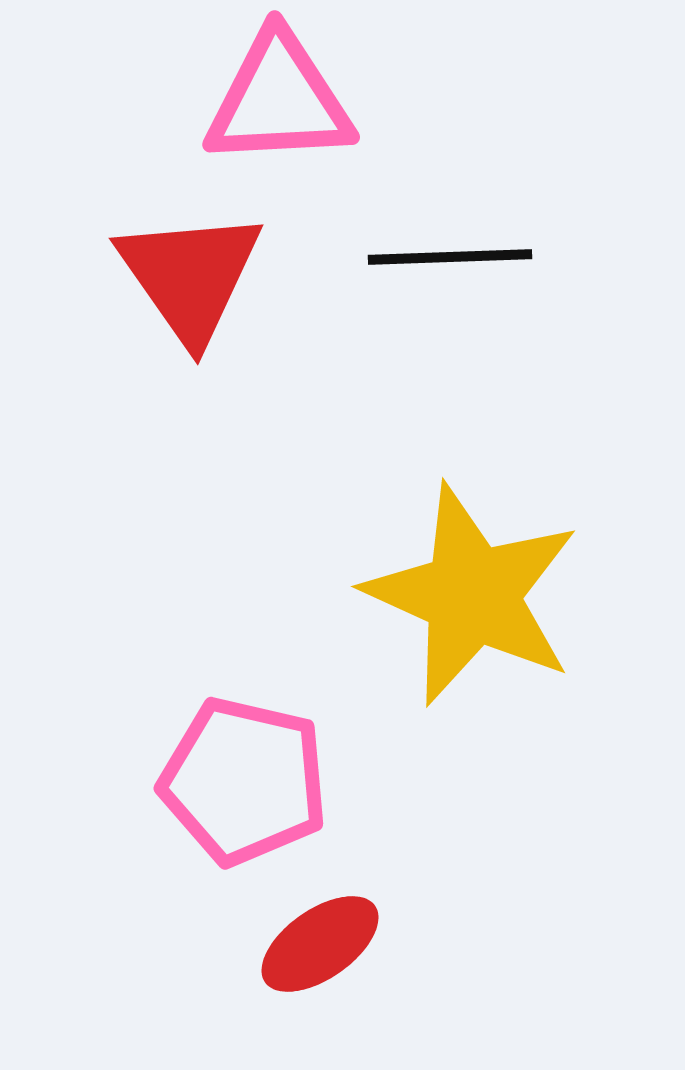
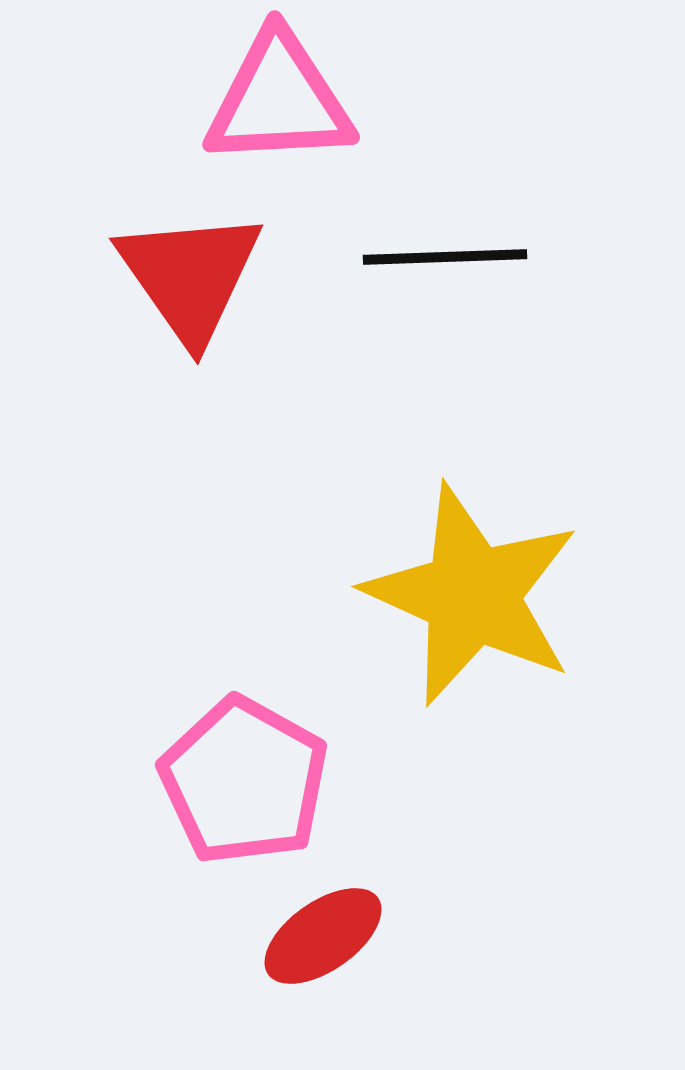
black line: moved 5 px left
pink pentagon: rotated 16 degrees clockwise
red ellipse: moved 3 px right, 8 px up
